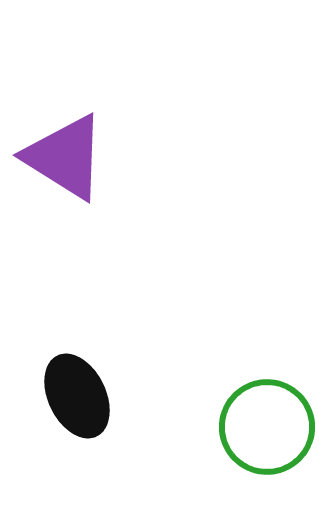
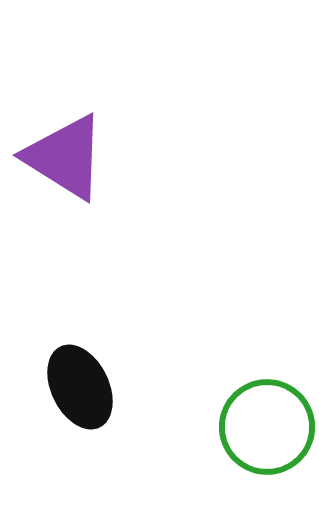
black ellipse: moved 3 px right, 9 px up
